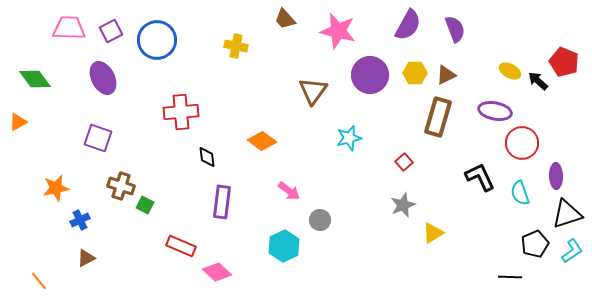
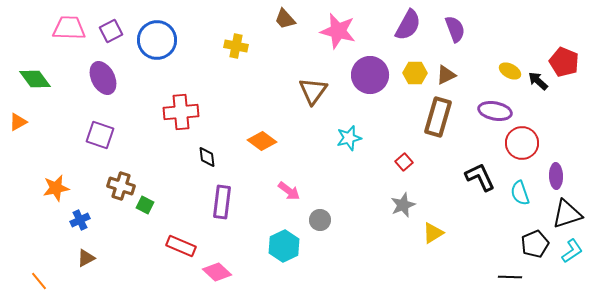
purple square at (98, 138): moved 2 px right, 3 px up
